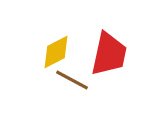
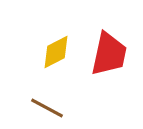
brown line: moved 25 px left, 28 px down
